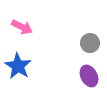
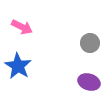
purple ellipse: moved 6 px down; rotated 45 degrees counterclockwise
